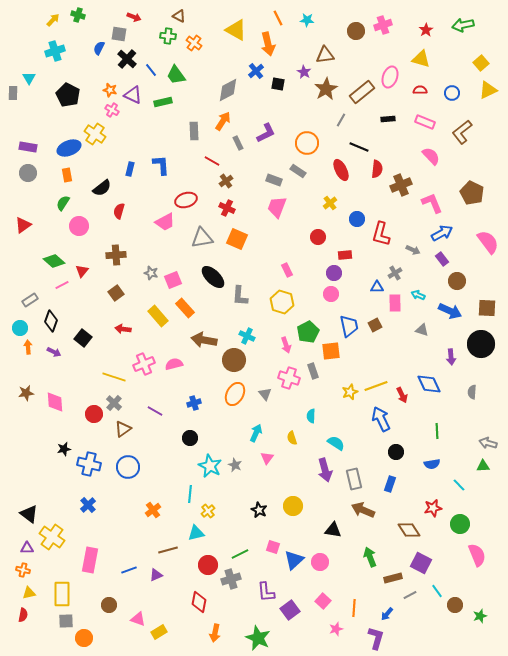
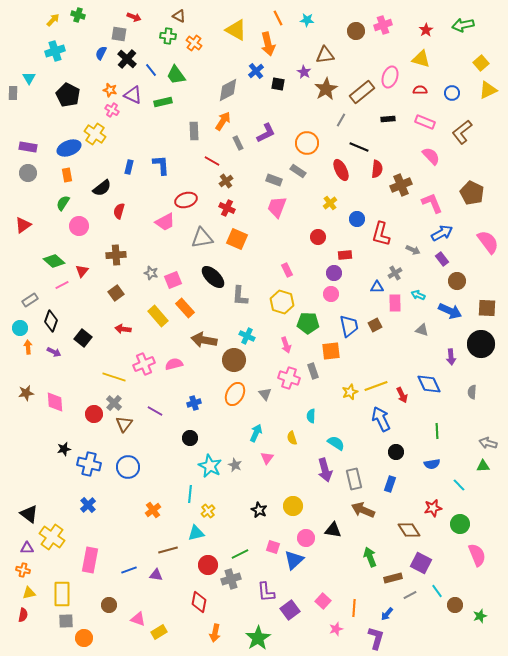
blue semicircle at (99, 48): moved 2 px right, 5 px down
blue rectangle at (130, 169): moved 1 px left, 2 px up
green pentagon at (308, 332): moved 9 px up; rotated 30 degrees clockwise
brown triangle at (123, 429): moved 1 px right, 5 px up; rotated 18 degrees counterclockwise
pink circle at (320, 562): moved 14 px left, 24 px up
purple triangle at (156, 575): rotated 32 degrees clockwise
green star at (258, 638): rotated 15 degrees clockwise
